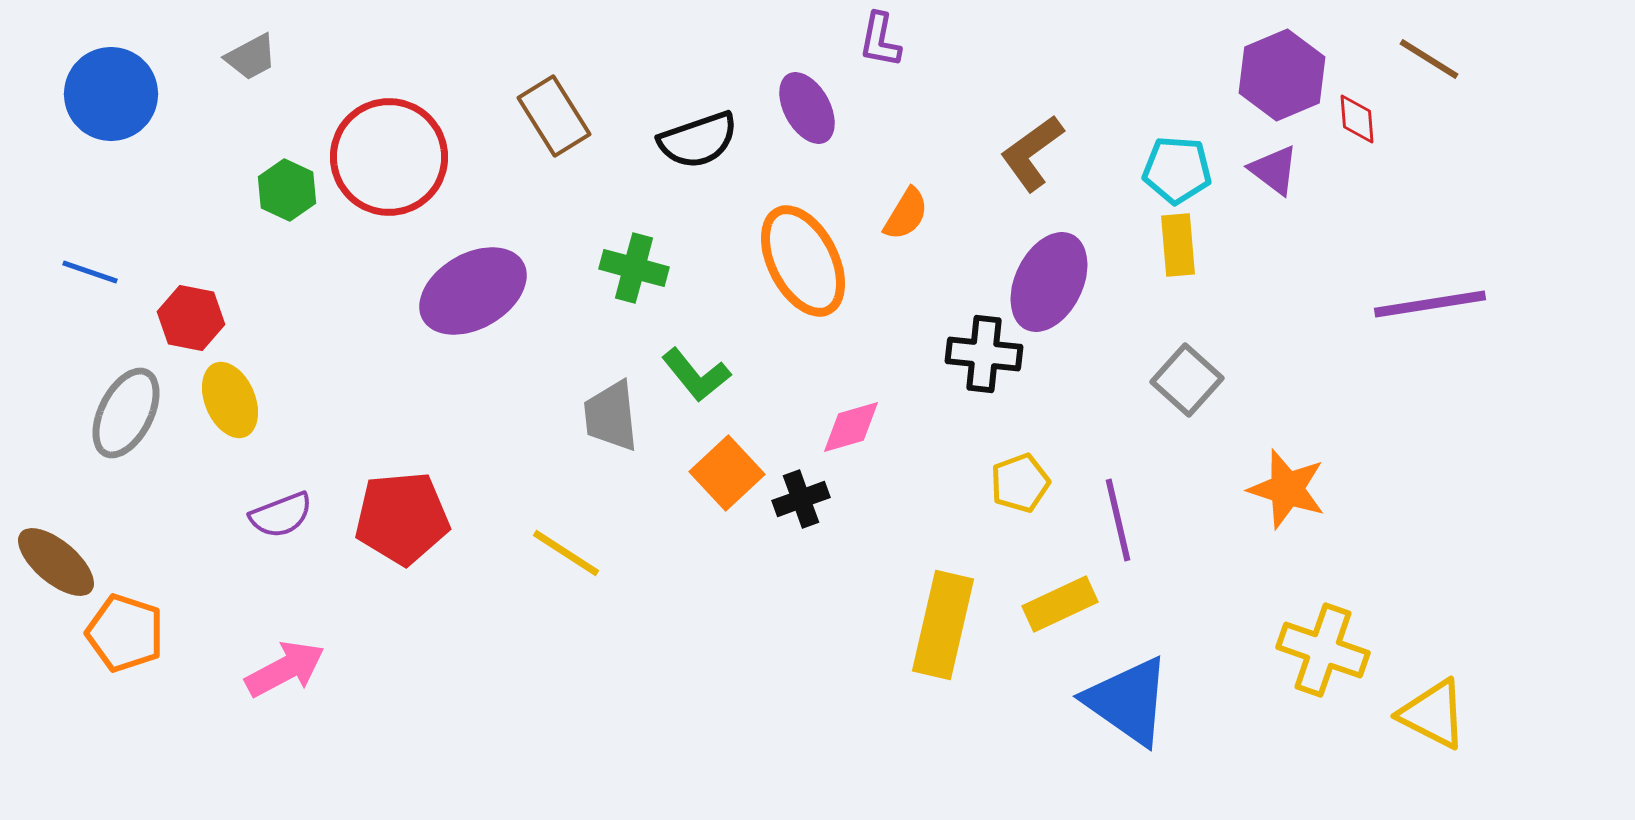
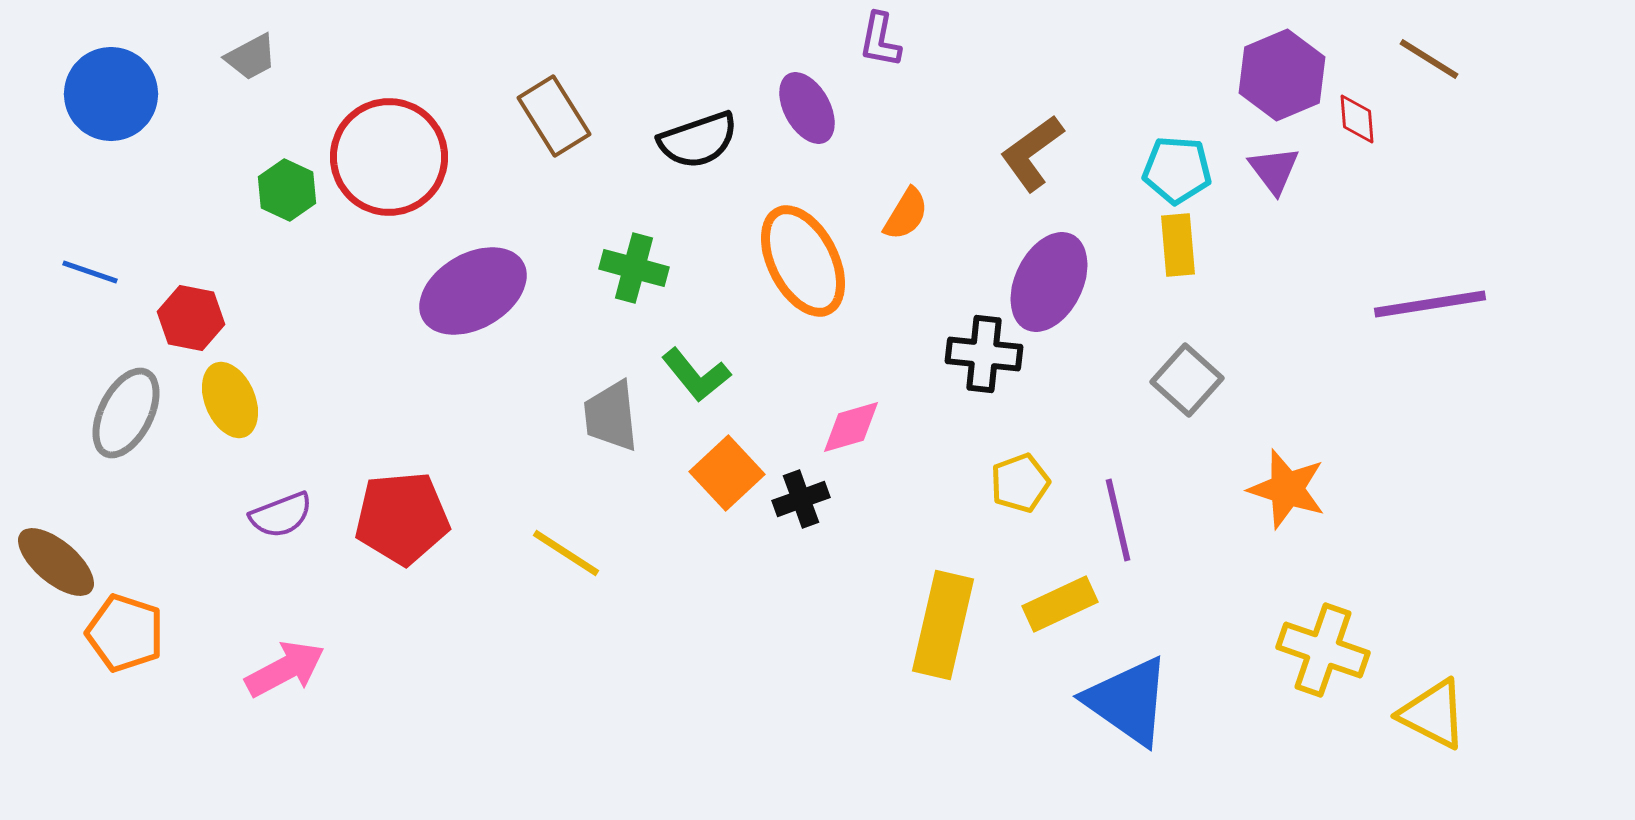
purple triangle at (1274, 170): rotated 16 degrees clockwise
